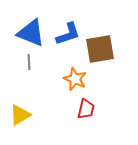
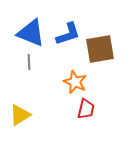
orange star: moved 3 px down
